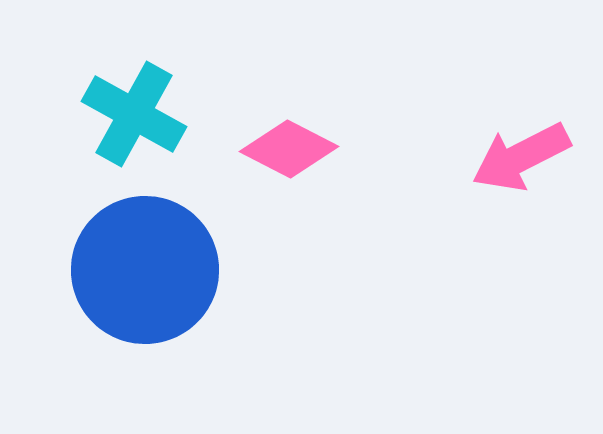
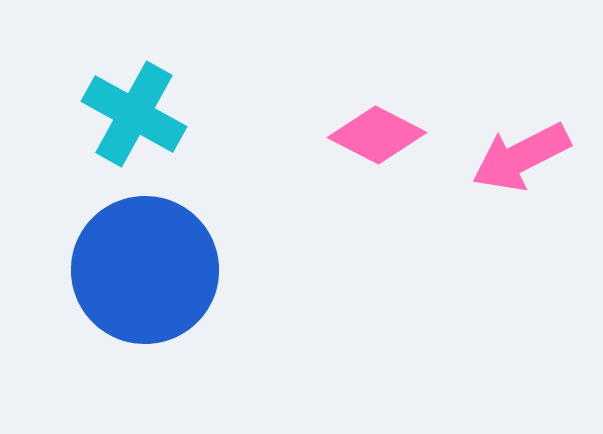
pink diamond: moved 88 px right, 14 px up
